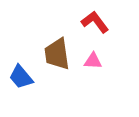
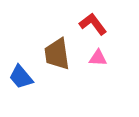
red L-shape: moved 2 px left, 2 px down
pink triangle: moved 5 px right, 3 px up
